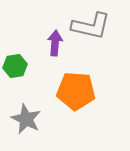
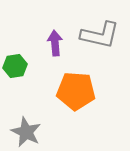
gray L-shape: moved 9 px right, 9 px down
purple arrow: rotated 10 degrees counterclockwise
gray star: moved 13 px down
